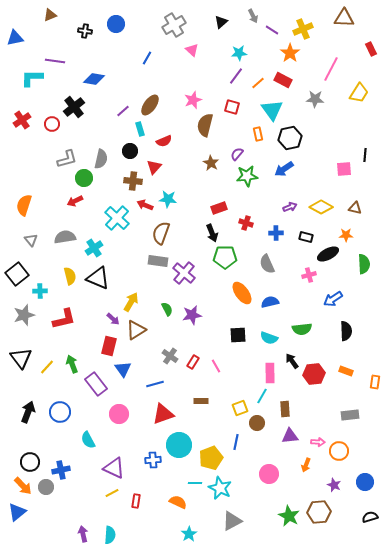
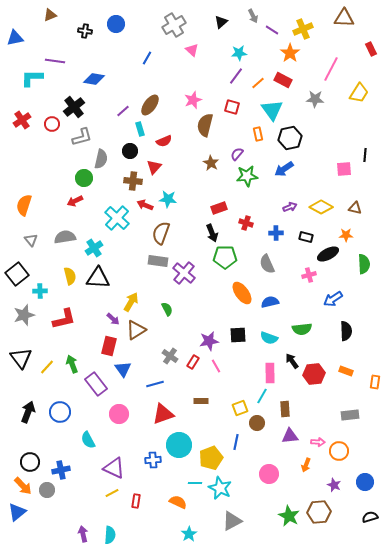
gray L-shape at (67, 159): moved 15 px right, 22 px up
black triangle at (98, 278): rotated 20 degrees counterclockwise
purple star at (192, 315): moved 17 px right, 26 px down
gray circle at (46, 487): moved 1 px right, 3 px down
